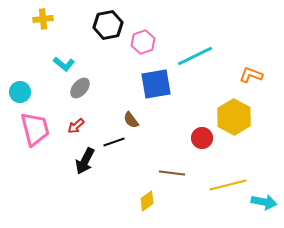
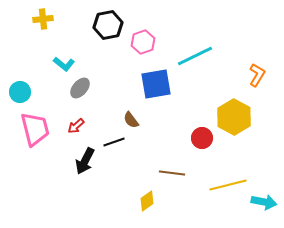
orange L-shape: moved 6 px right; rotated 100 degrees clockwise
